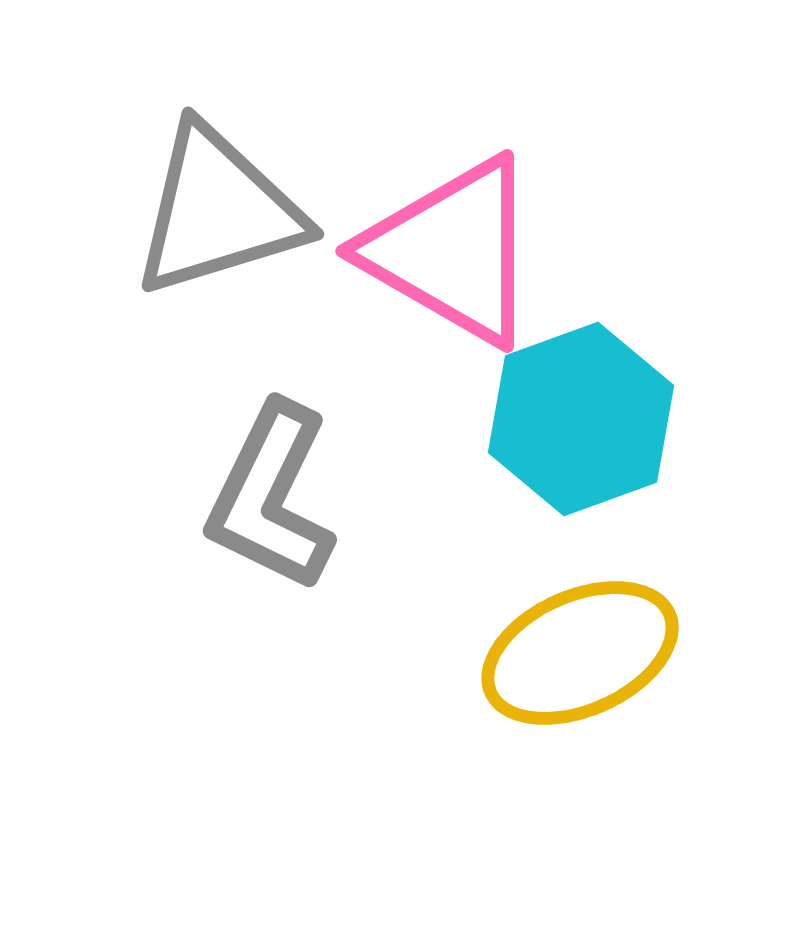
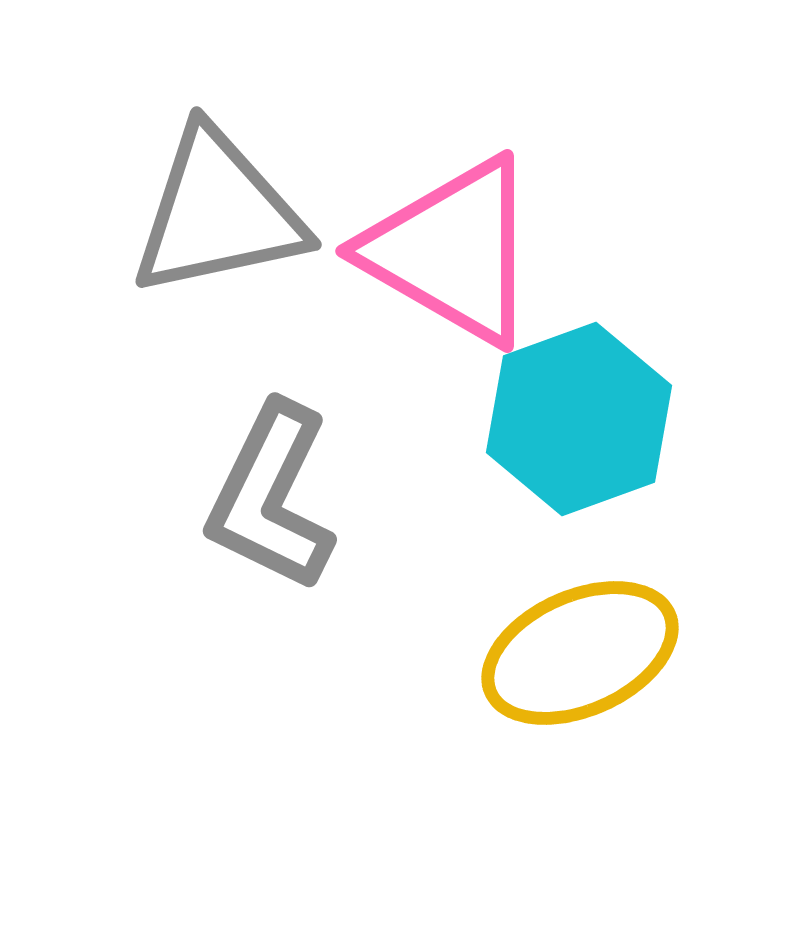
gray triangle: moved 2 px down; rotated 5 degrees clockwise
cyan hexagon: moved 2 px left
